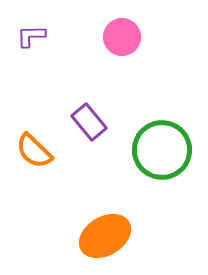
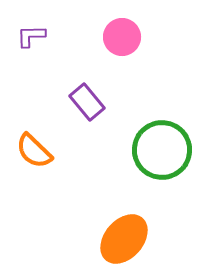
purple rectangle: moved 2 px left, 20 px up
orange ellipse: moved 19 px right, 3 px down; rotated 18 degrees counterclockwise
